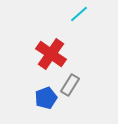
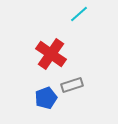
gray rectangle: moved 2 px right; rotated 40 degrees clockwise
